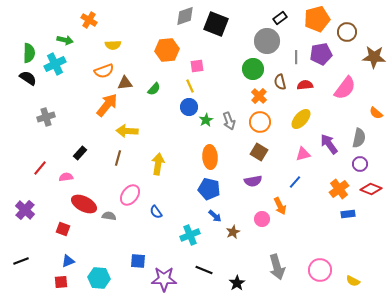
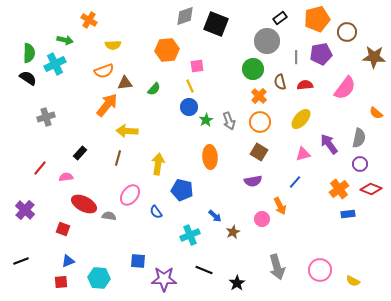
blue pentagon at (209, 189): moved 27 px left, 1 px down
